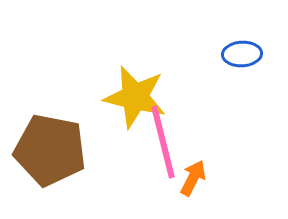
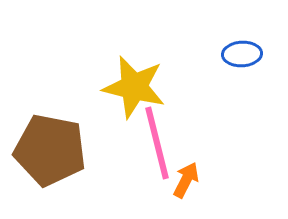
yellow star: moved 1 px left, 10 px up
pink line: moved 6 px left, 1 px down
orange arrow: moved 7 px left, 2 px down
